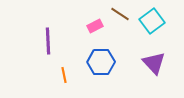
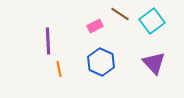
blue hexagon: rotated 24 degrees clockwise
orange line: moved 5 px left, 6 px up
